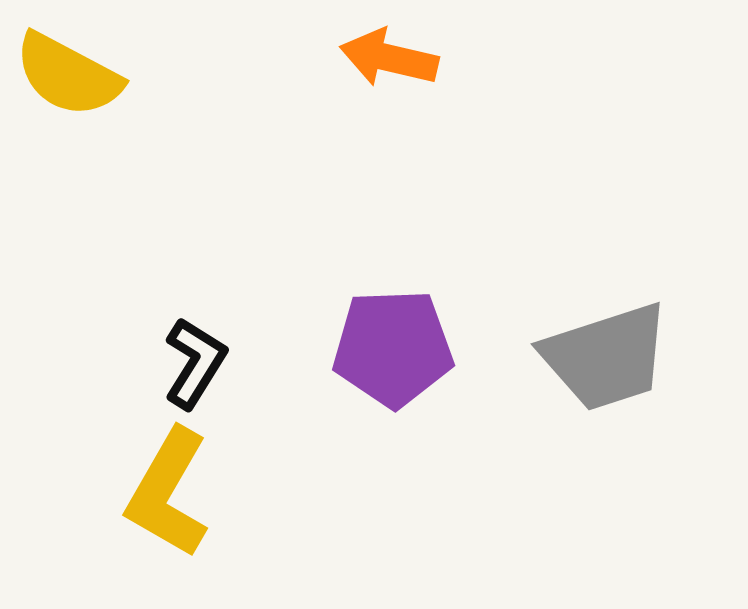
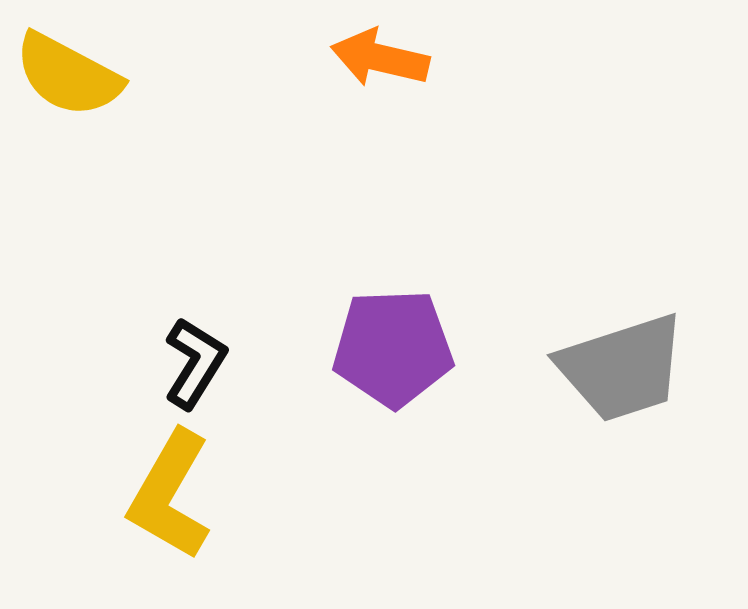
orange arrow: moved 9 px left
gray trapezoid: moved 16 px right, 11 px down
yellow L-shape: moved 2 px right, 2 px down
